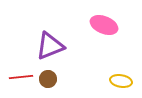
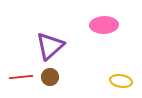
pink ellipse: rotated 24 degrees counterclockwise
purple triangle: rotated 20 degrees counterclockwise
brown circle: moved 2 px right, 2 px up
